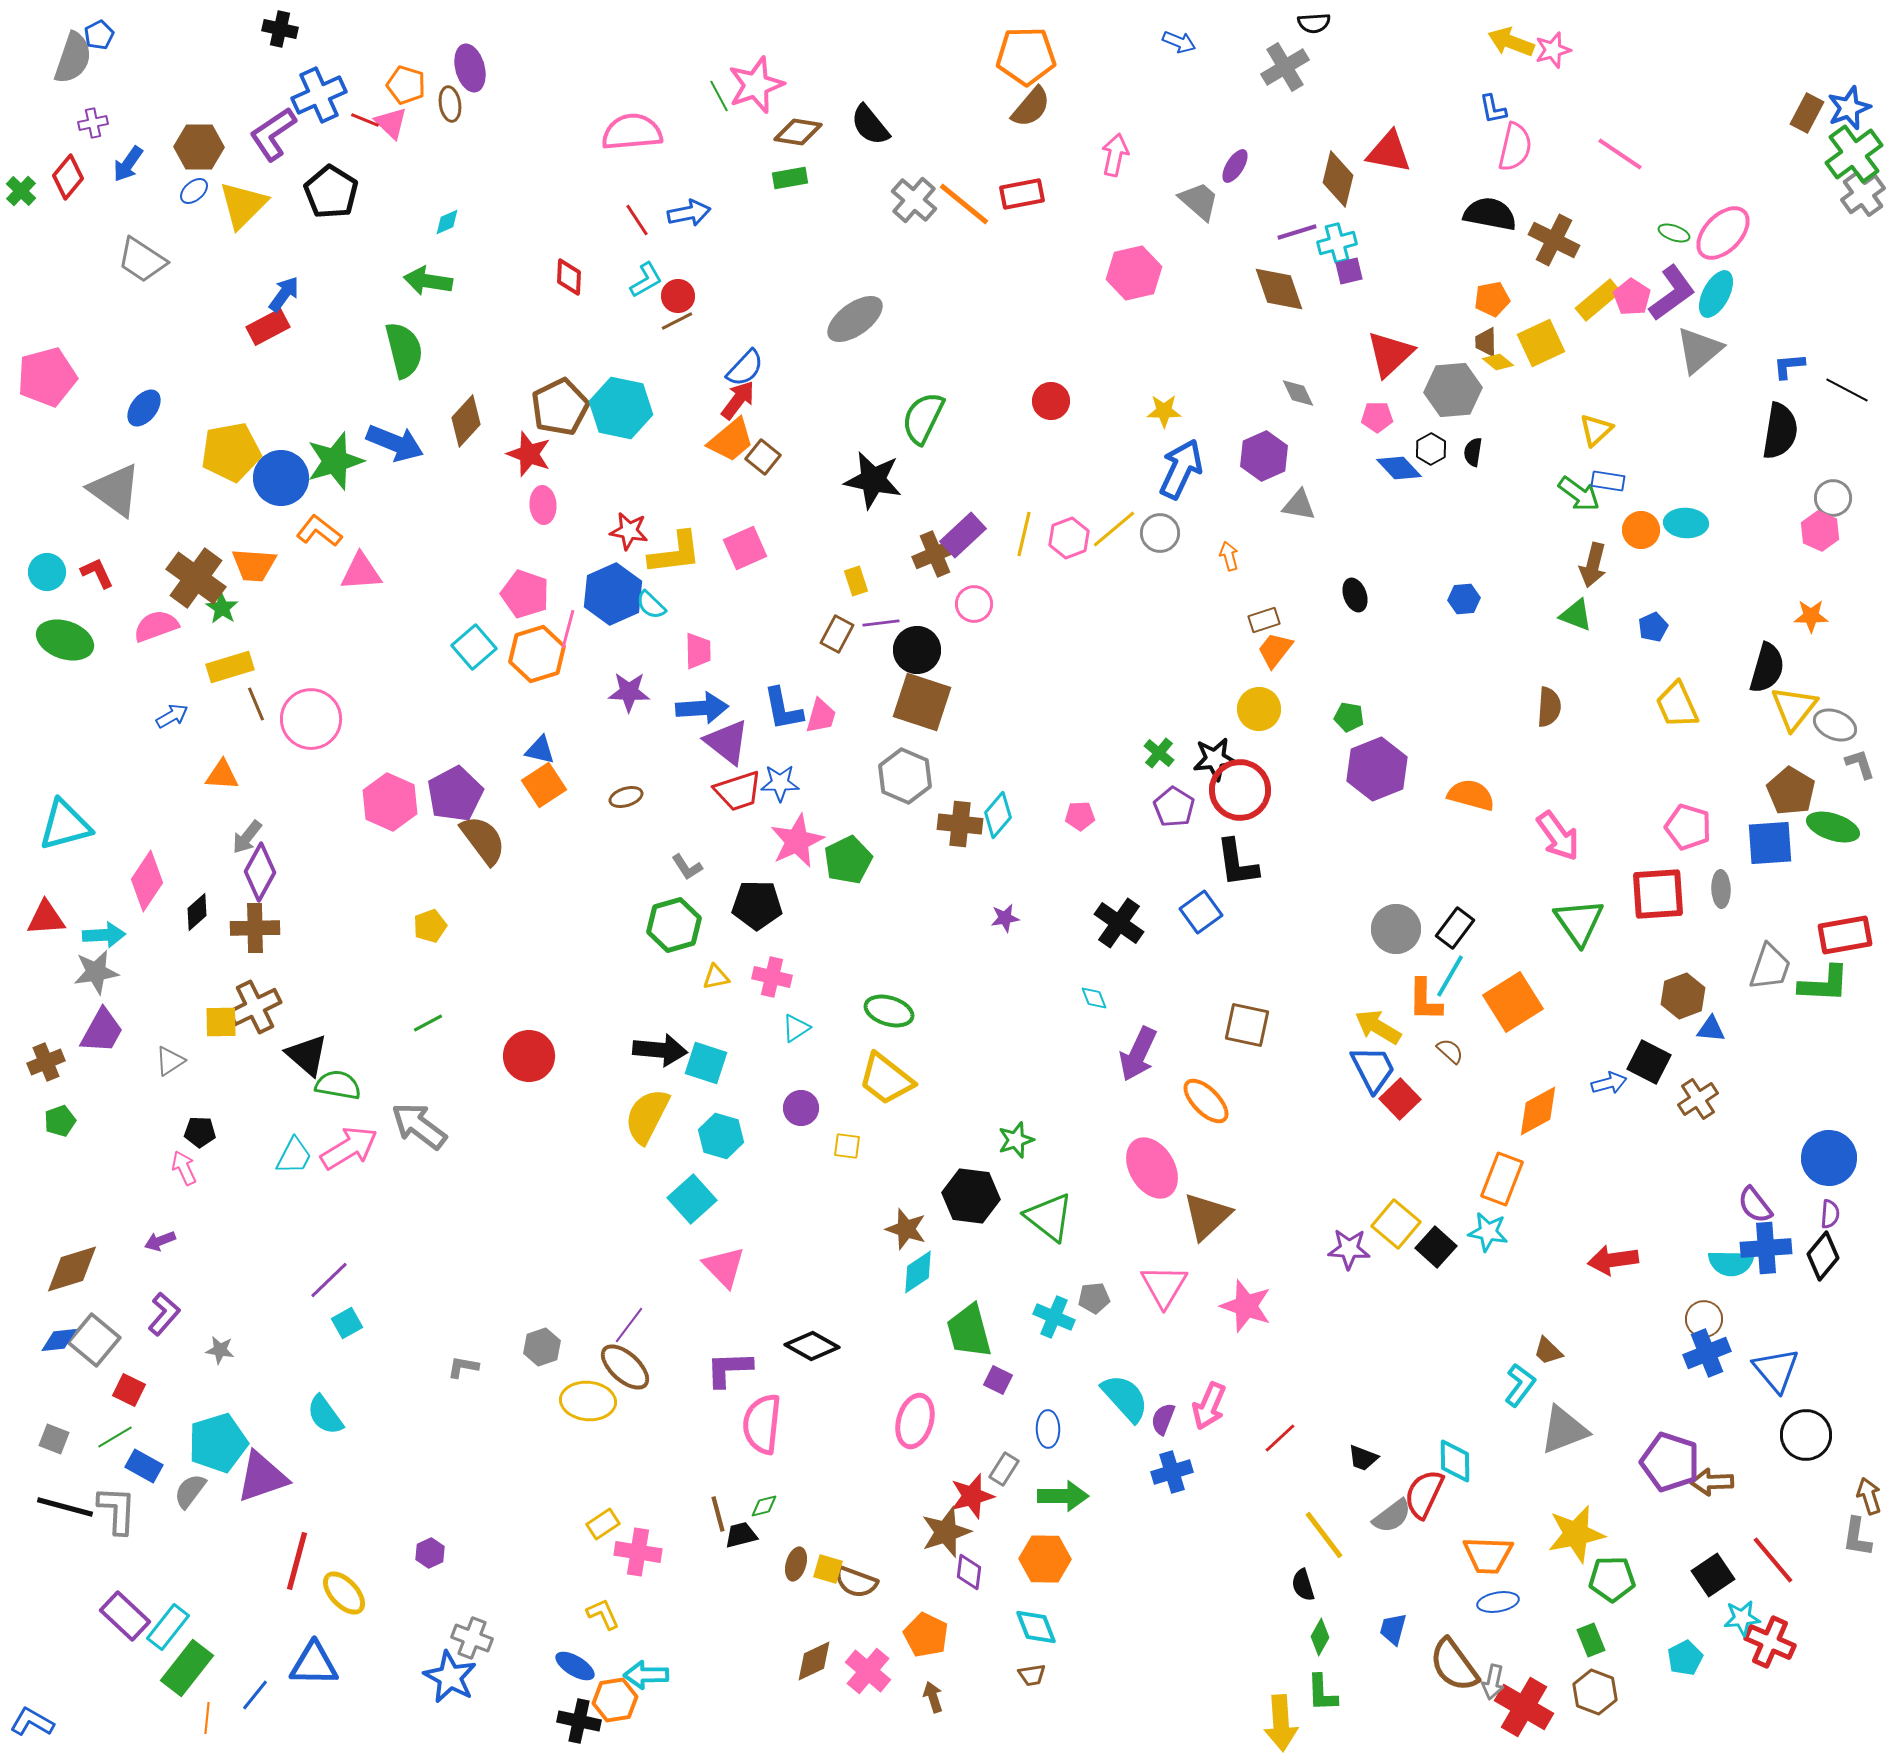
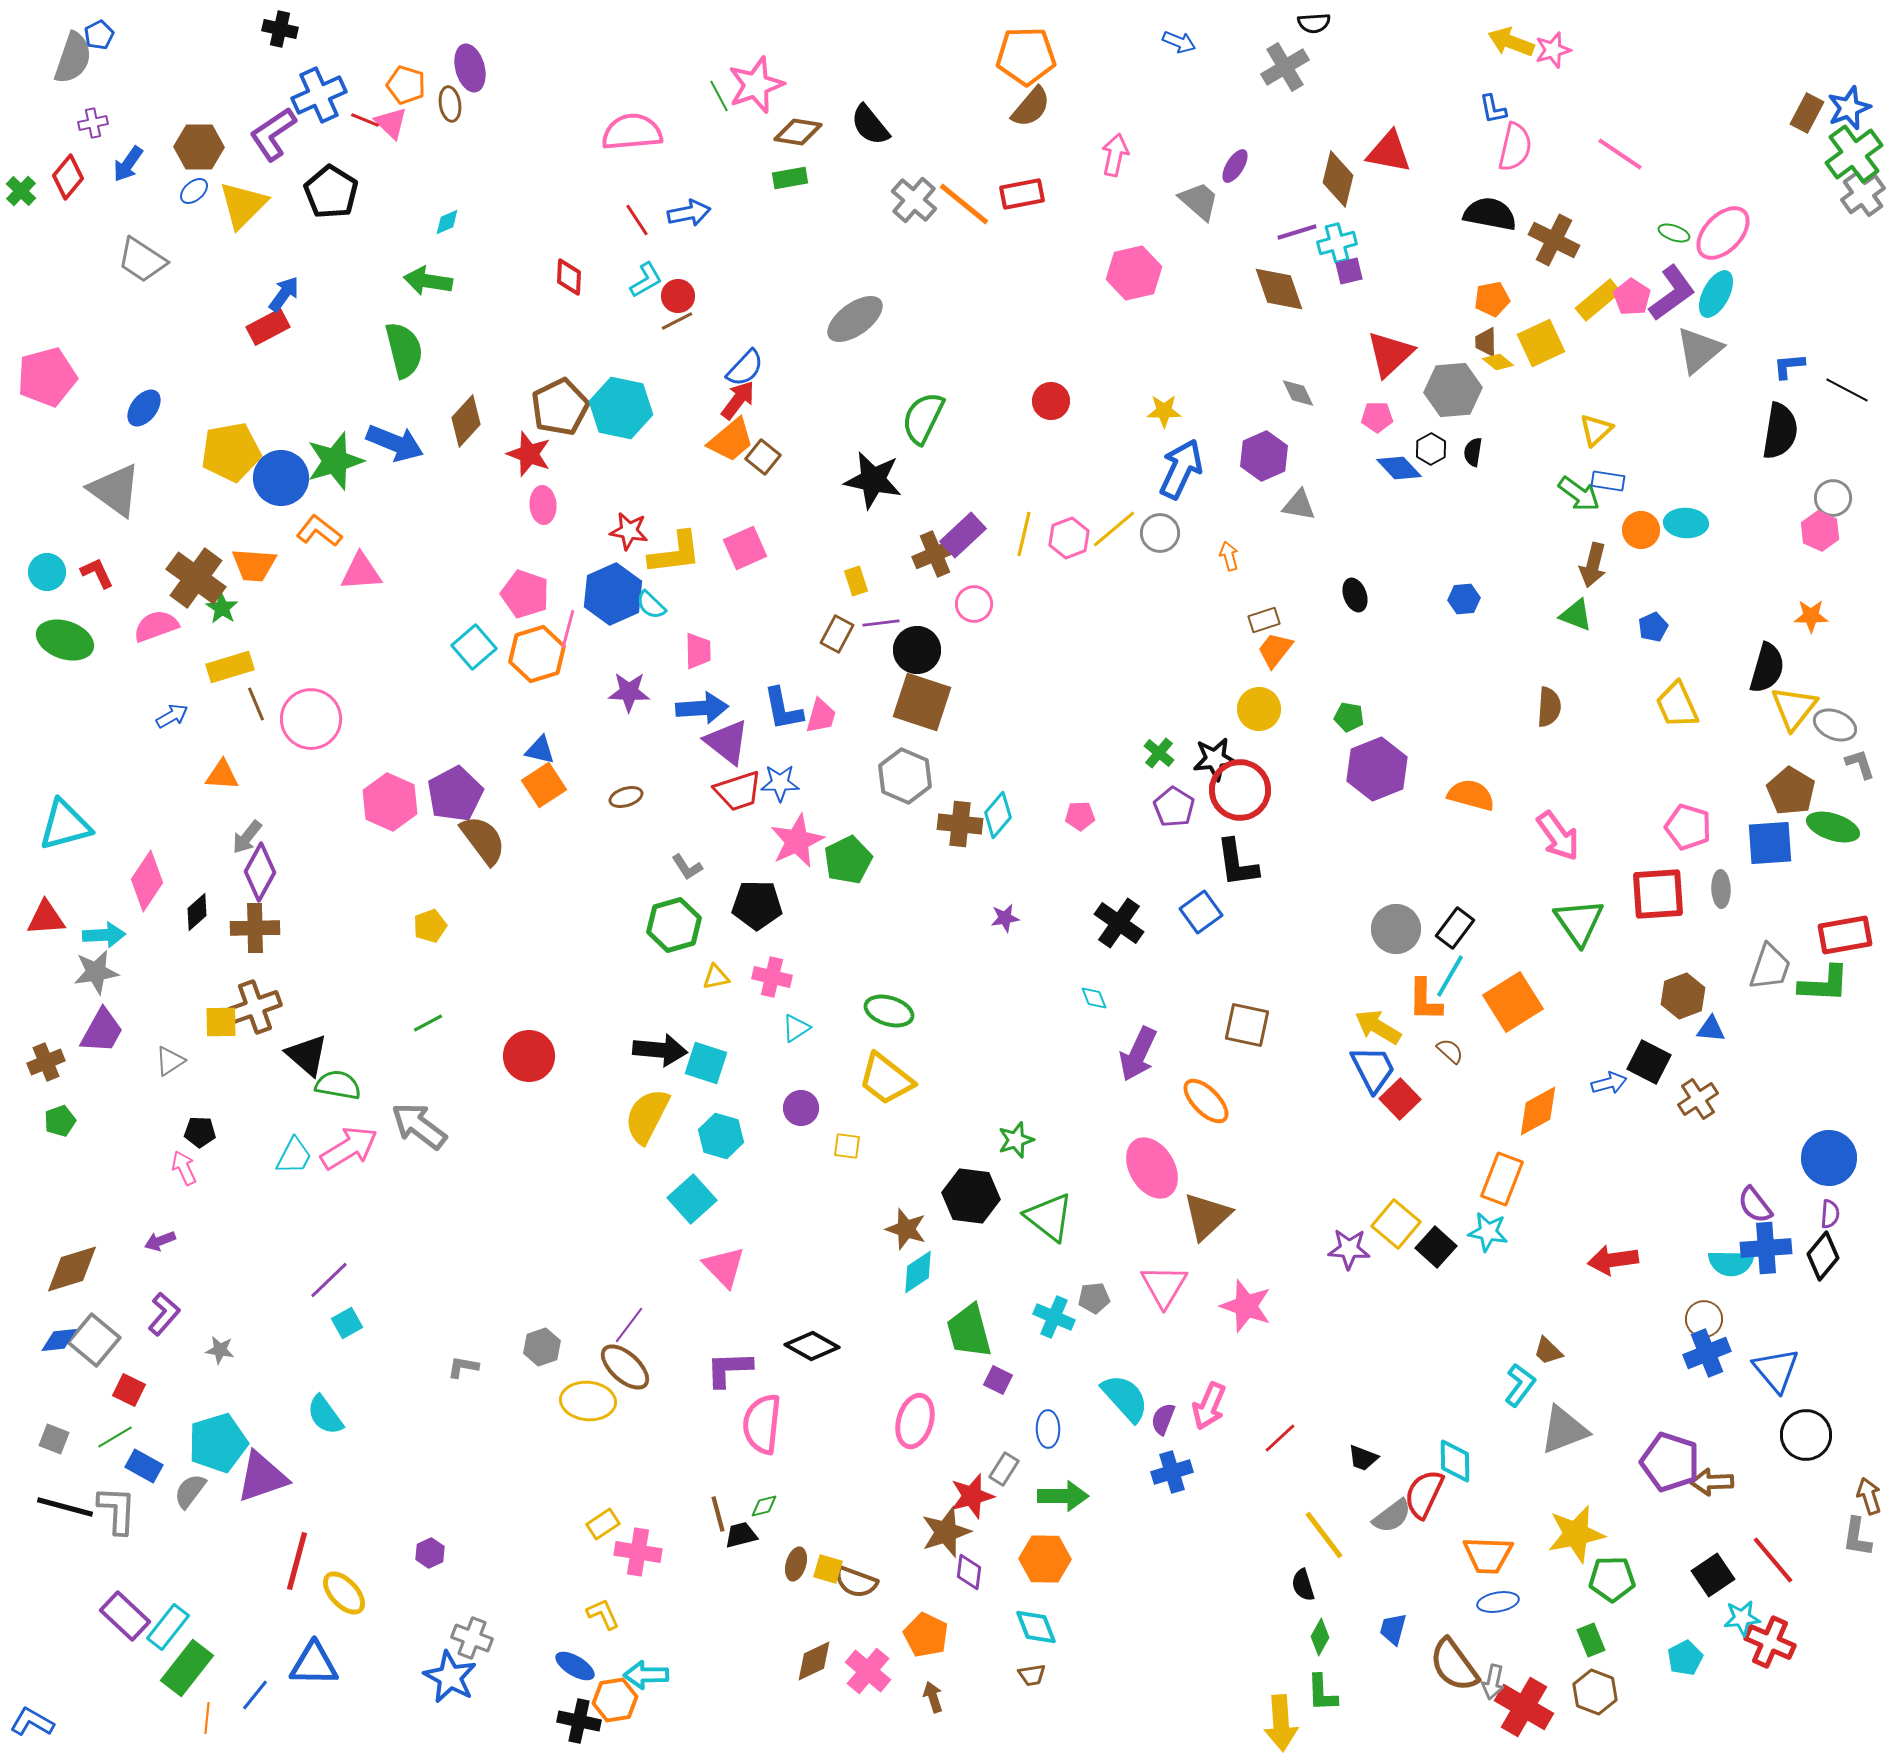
brown cross at (255, 1007): rotated 6 degrees clockwise
